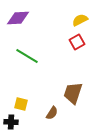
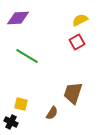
black cross: rotated 24 degrees clockwise
